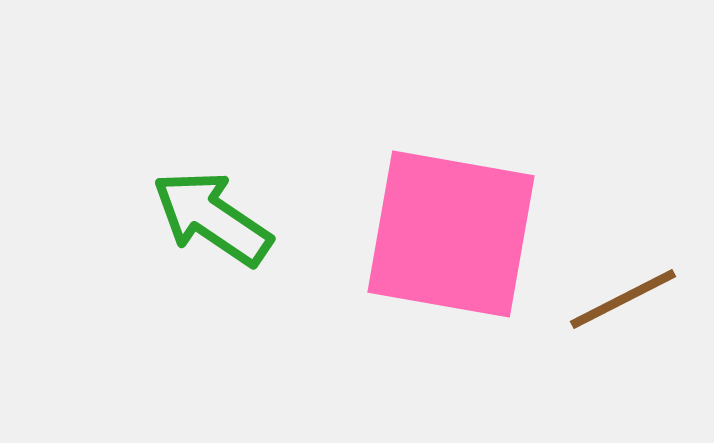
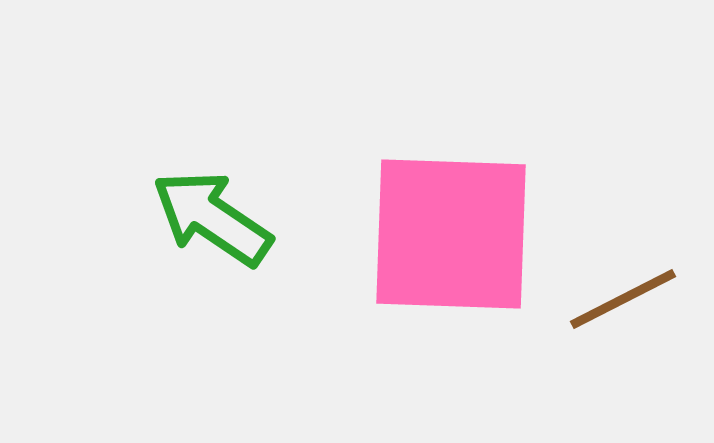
pink square: rotated 8 degrees counterclockwise
